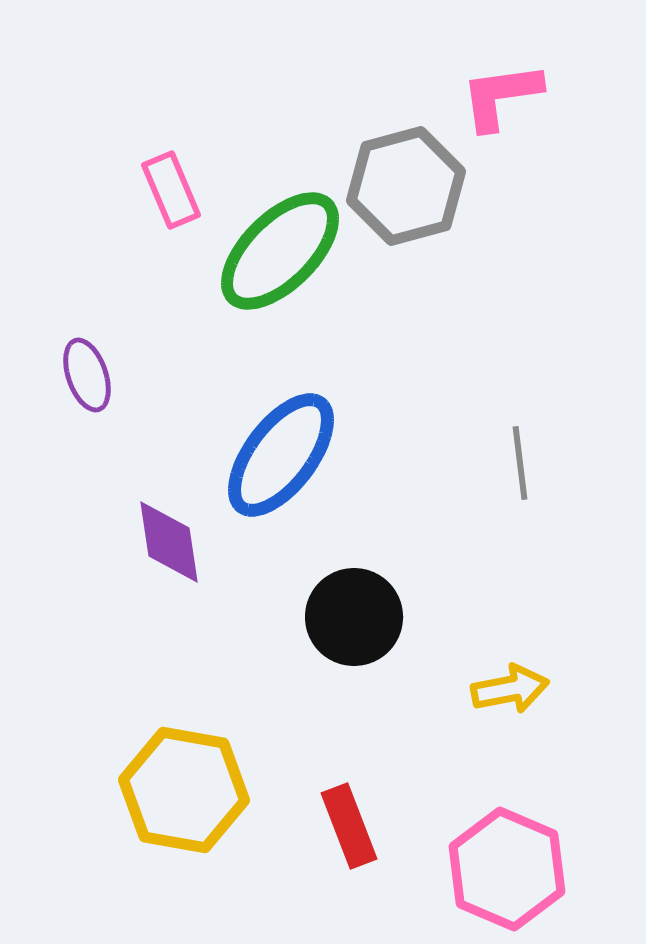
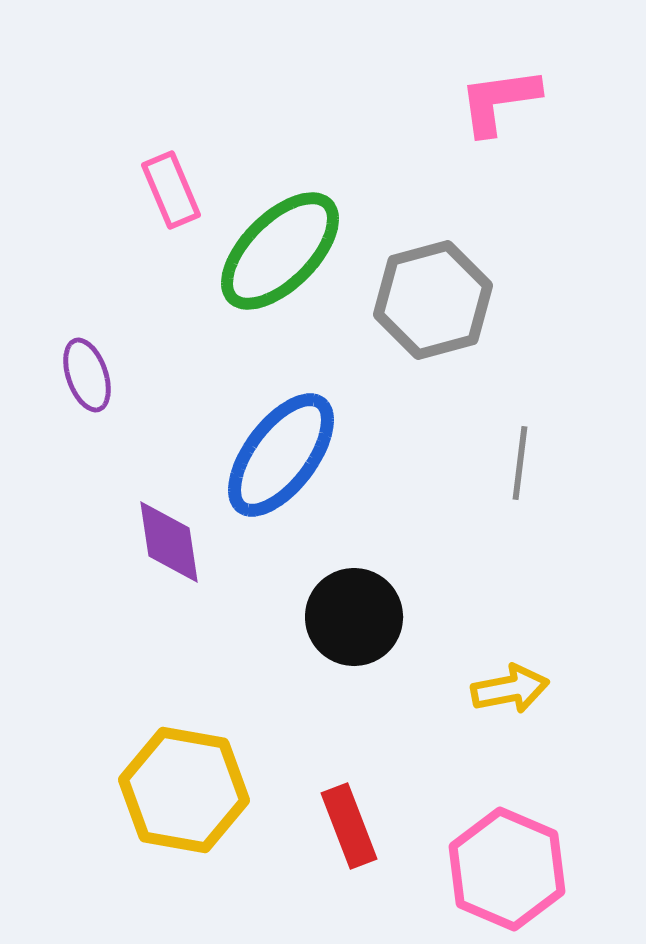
pink L-shape: moved 2 px left, 5 px down
gray hexagon: moved 27 px right, 114 px down
gray line: rotated 14 degrees clockwise
